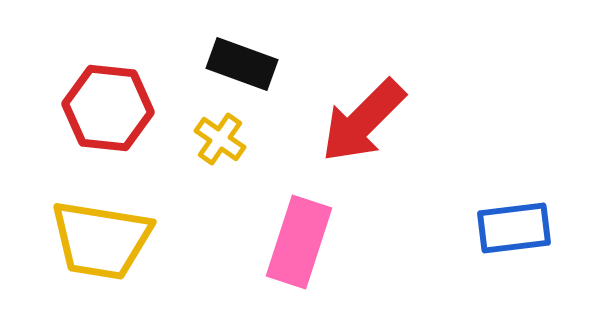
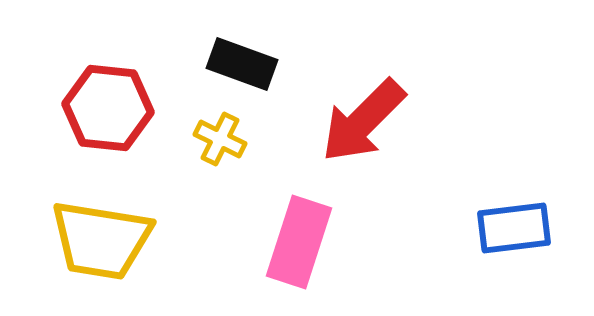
yellow cross: rotated 9 degrees counterclockwise
